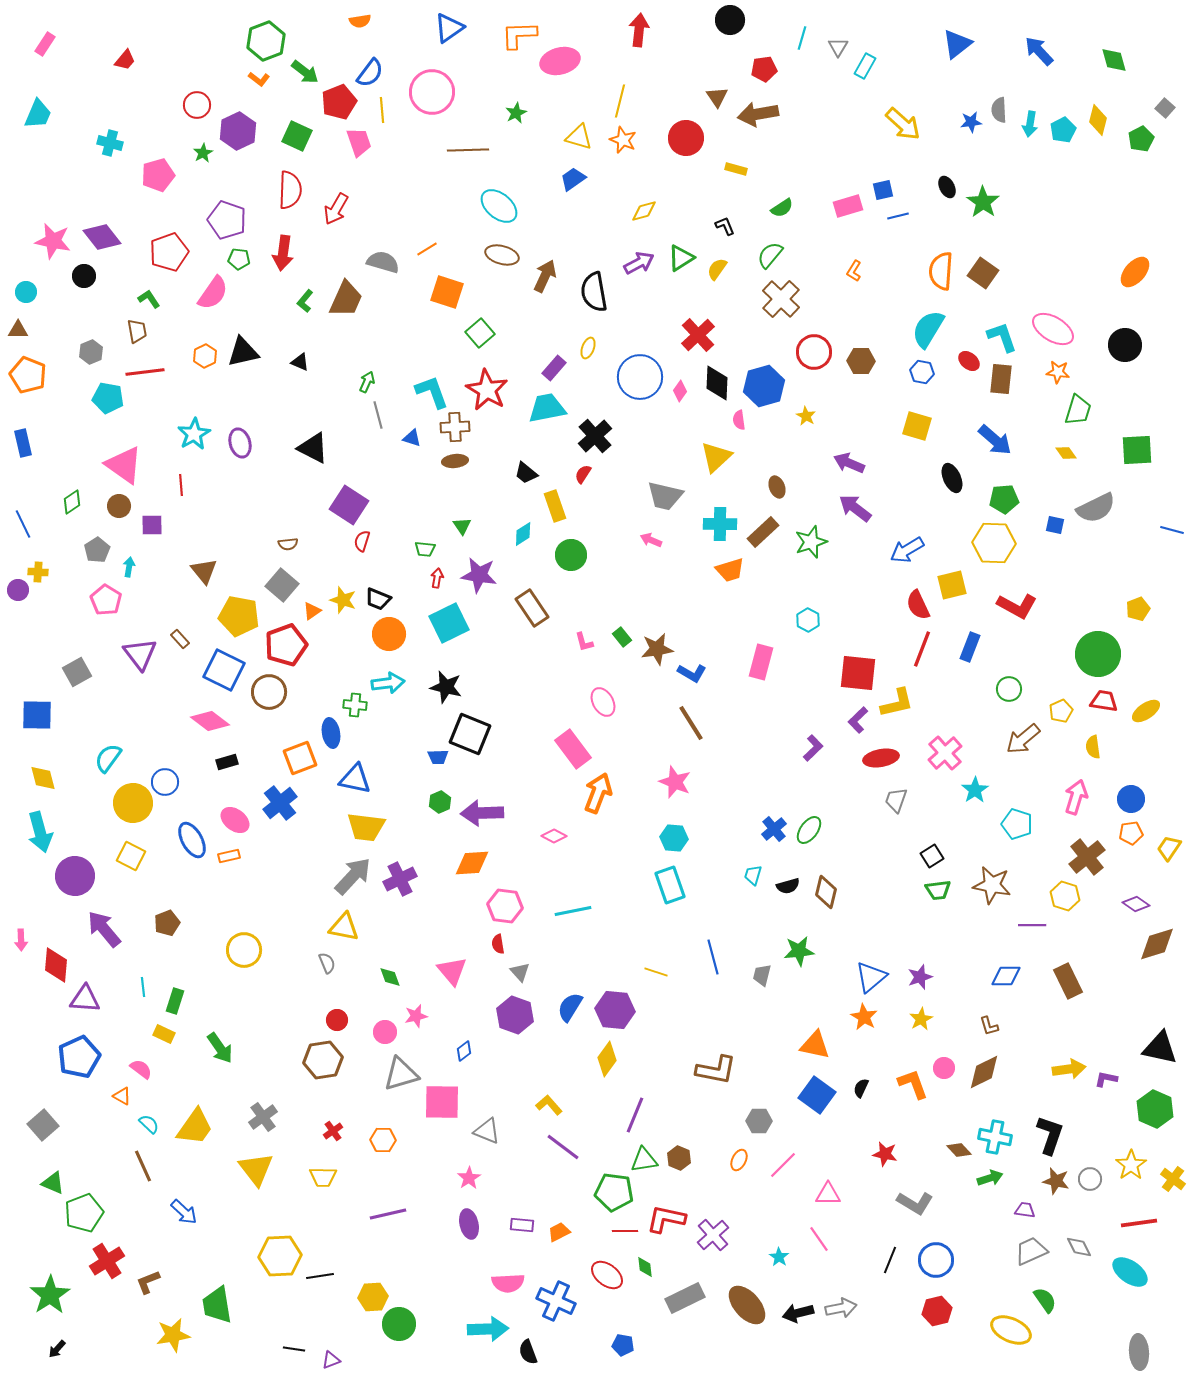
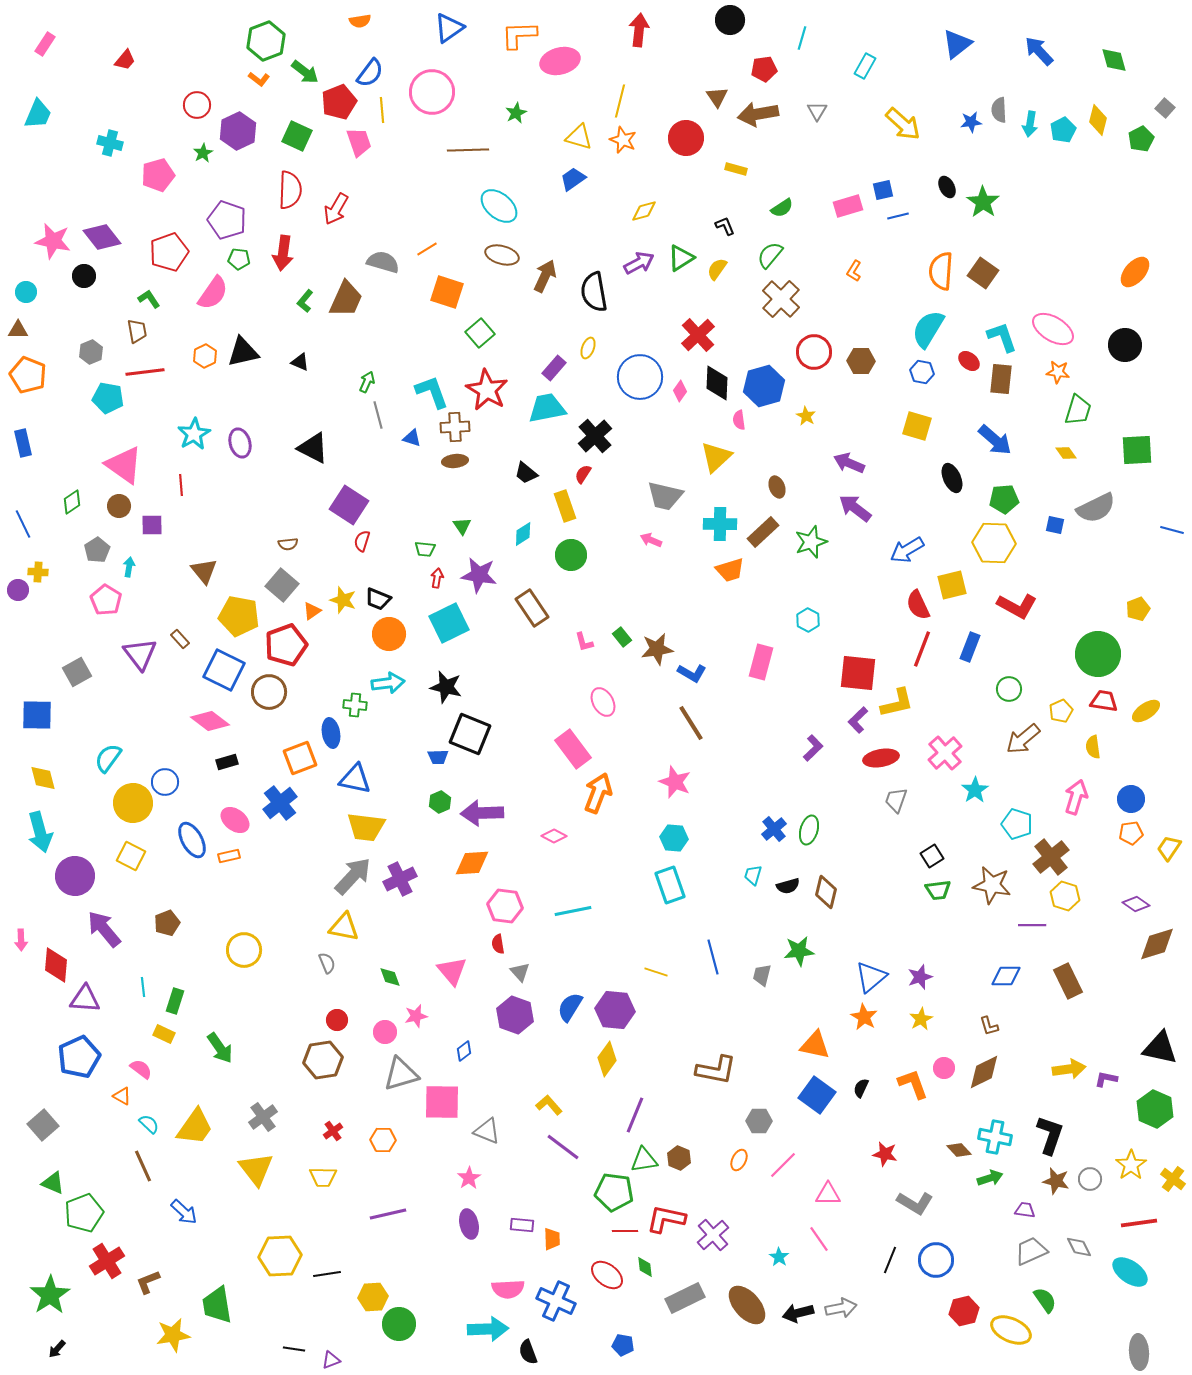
gray triangle at (838, 47): moved 21 px left, 64 px down
yellow rectangle at (555, 506): moved 10 px right
green ellipse at (809, 830): rotated 20 degrees counterclockwise
brown cross at (1087, 857): moved 36 px left
orange trapezoid at (559, 1232): moved 7 px left, 7 px down; rotated 115 degrees clockwise
black line at (320, 1276): moved 7 px right, 2 px up
pink semicircle at (508, 1283): moved 6 px down
red hexagon at (937, 1311): moved 27 px right
